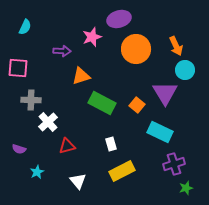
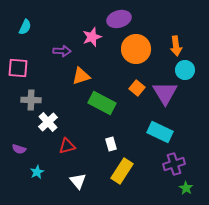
orange arrow: rotated 18 degrees clockwise
orange square: moved 17 px up
yellow rectangle: rotated 30 degrees counterclockwise
green star: rotated 24 degrees counterclockwise
